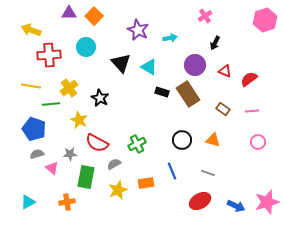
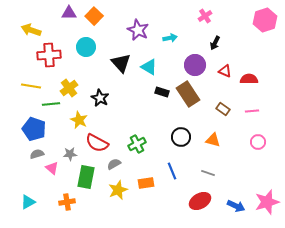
red semicircle at (249, 79): rotated 36 degrees clockwise
black circle at (182, 140): moved 1 px left, 3 px up
